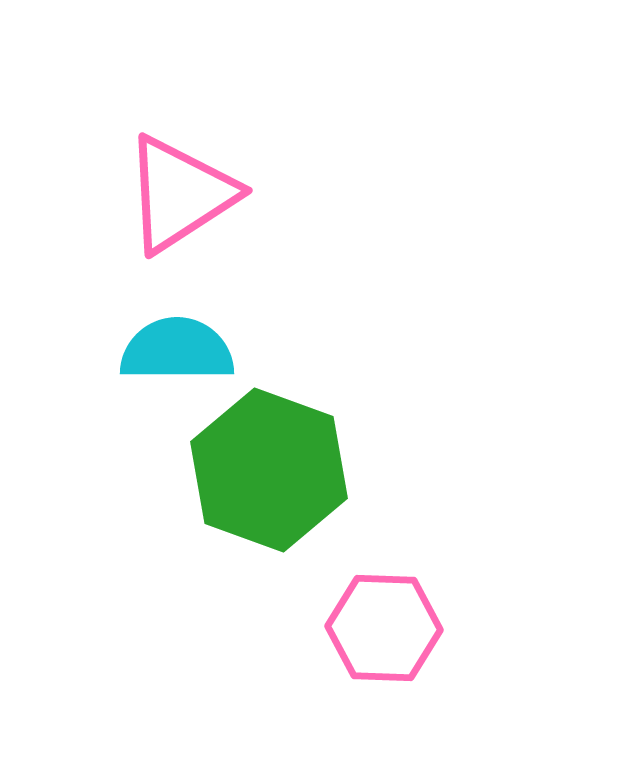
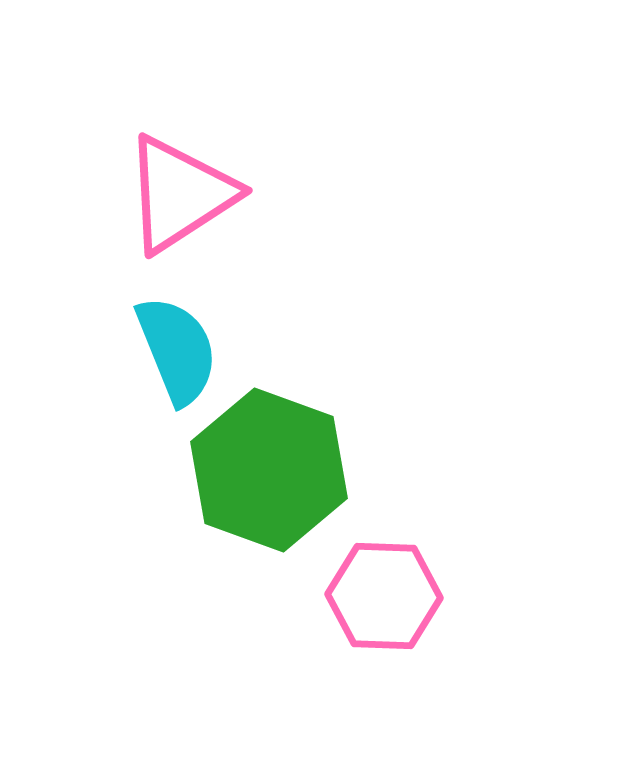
cyan semicircle: rotated 68 degrees clockwise
pink hexagon: moved 32 px up
